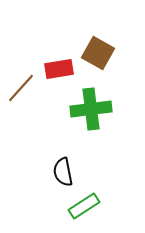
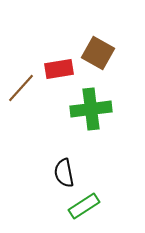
black semicircle: moved 1 px right, 1 px down
